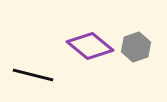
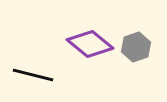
purple diamond: moved 2 px up
